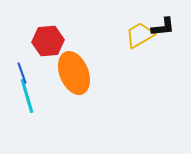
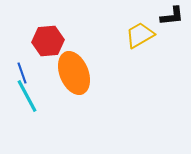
black L-shape: moved 9 px right, 11 px up
cyan line: rotated 12 degrees counterclockwise
